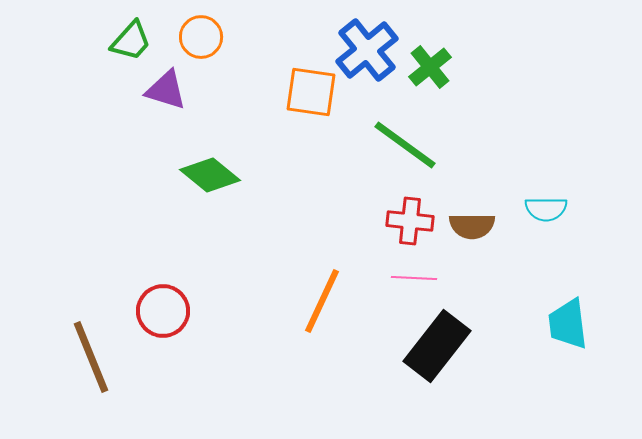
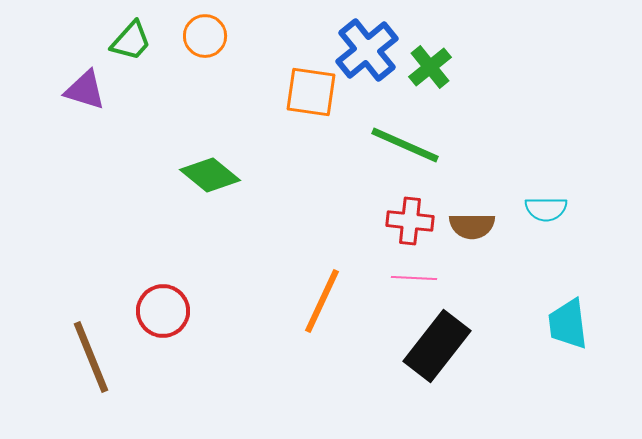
orange circle: moved 4 px right, 1 px up
purple triangle: moved 81 px left
green line: rotated 12 degrees counterclockwise
